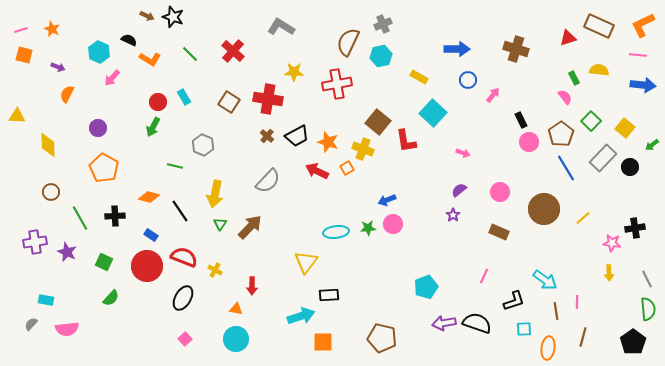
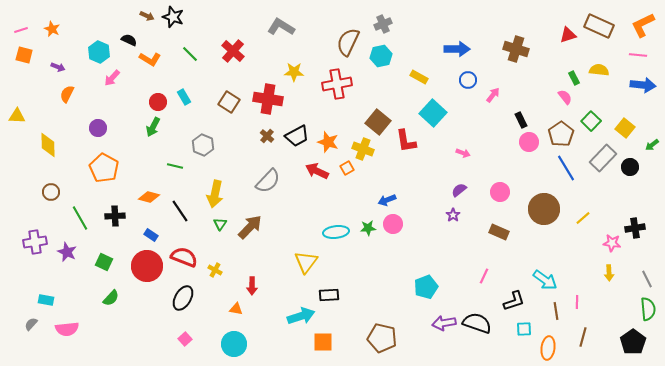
red triangle at (568, 38): moved 3 px up
cyan circle at (236, 339): moved 2 px left, 5 px down
